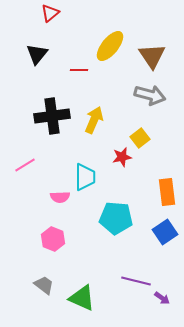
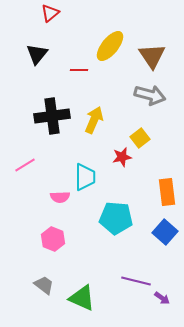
blue square: rotated 15 degrees counterclockwise
